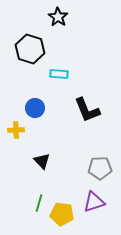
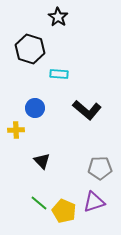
black L-shape: rotated 28 degrees counterclockwise
green line: rotated 66 degrees counterclockwise
yellow pentagon: moved 2 px right, 3 px up; rotated 15 degrees clockwise
